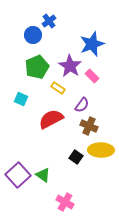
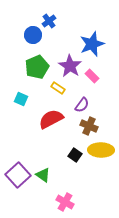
black square: moved 1 px left, 2 px up
